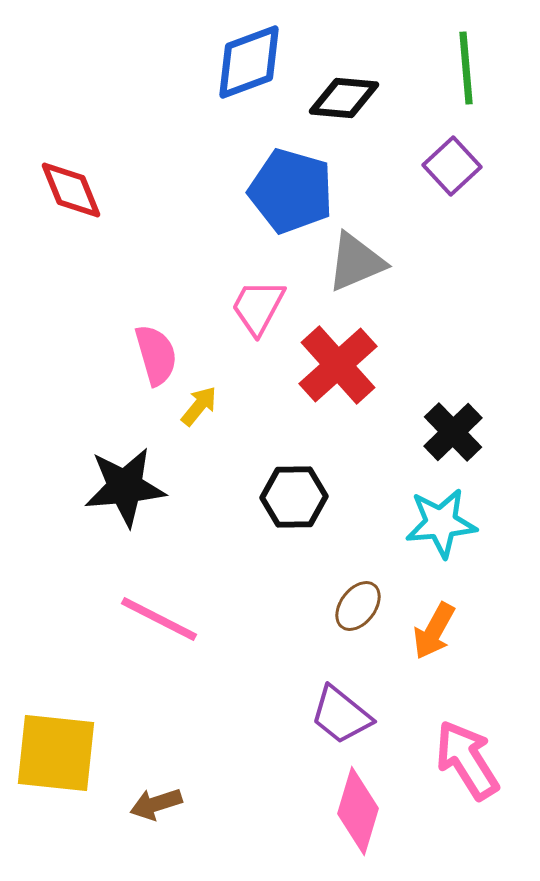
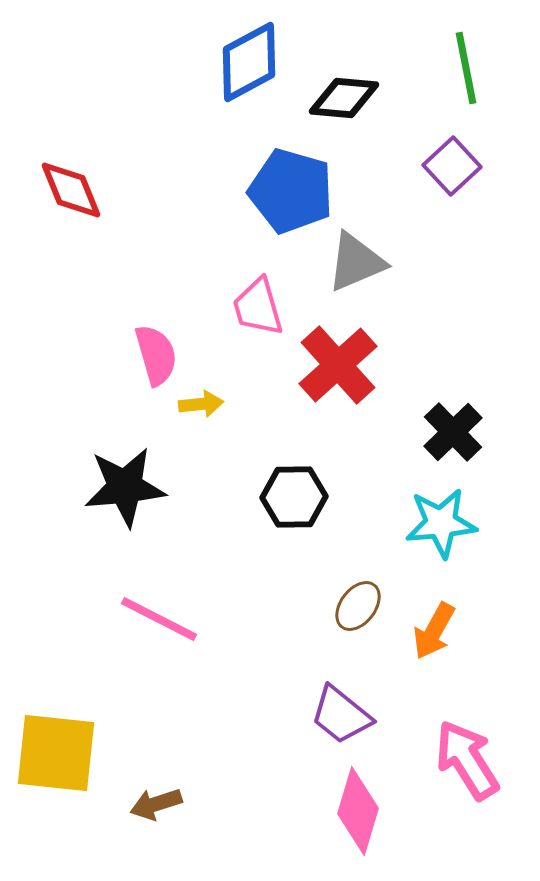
blue diamond: rotated 8 degrees counterclockwise
green line: rotated 6 degrees counterclockwise
pink trapezoid: rotated 44 degrees counterclockwise
yellow arrow: moved 2 px right, 2 px up; rotated 45 degrees clockwise
